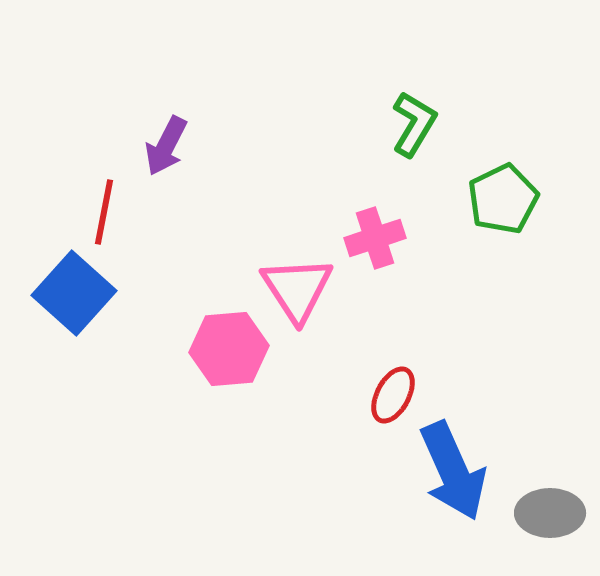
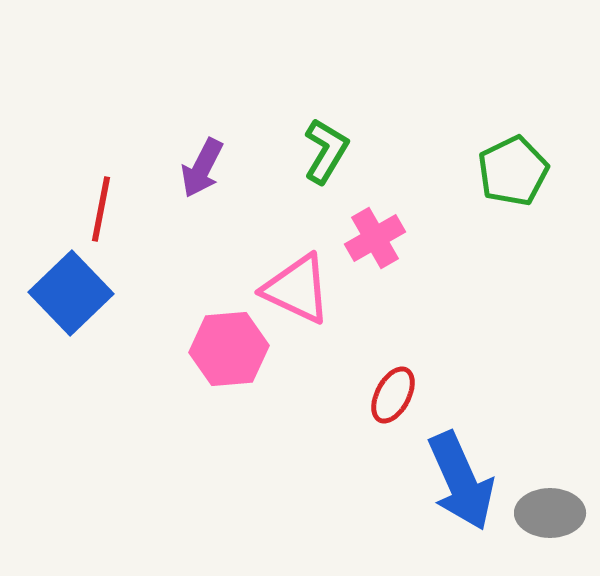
green L-shape: moved 88 px left, 27 px down
purple arrow: moved 36 px right, 22 px down
green pentagon: moved 10 px right, 28 px up
red line: moved 3 px left, 3 px up
pink cross: rotated 12 degrees counterclockwise
pink triangle: rotated 32 degrees counterclockwise
blue square: moved 3 px left; rotated 4 degrees clockwise
blue arrow: moved 8 px right, 10 px down
